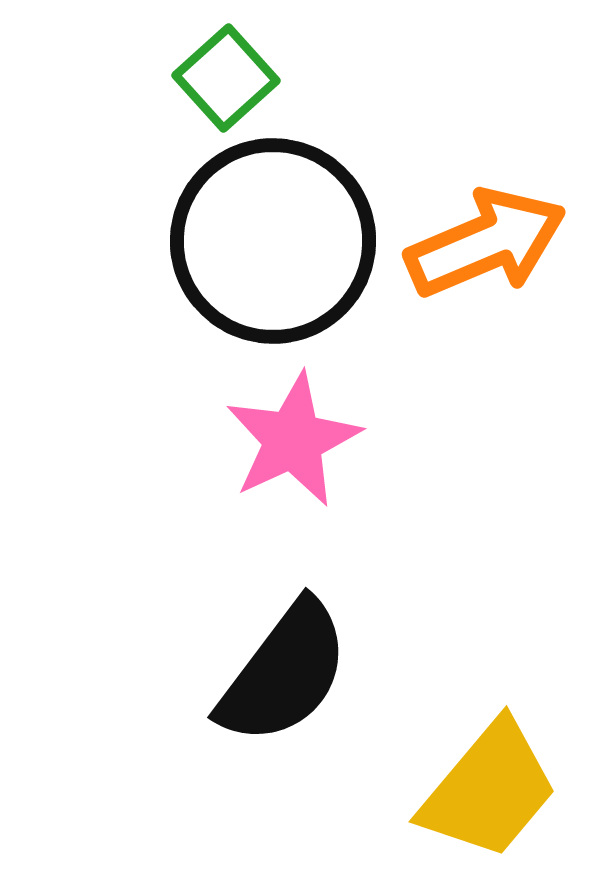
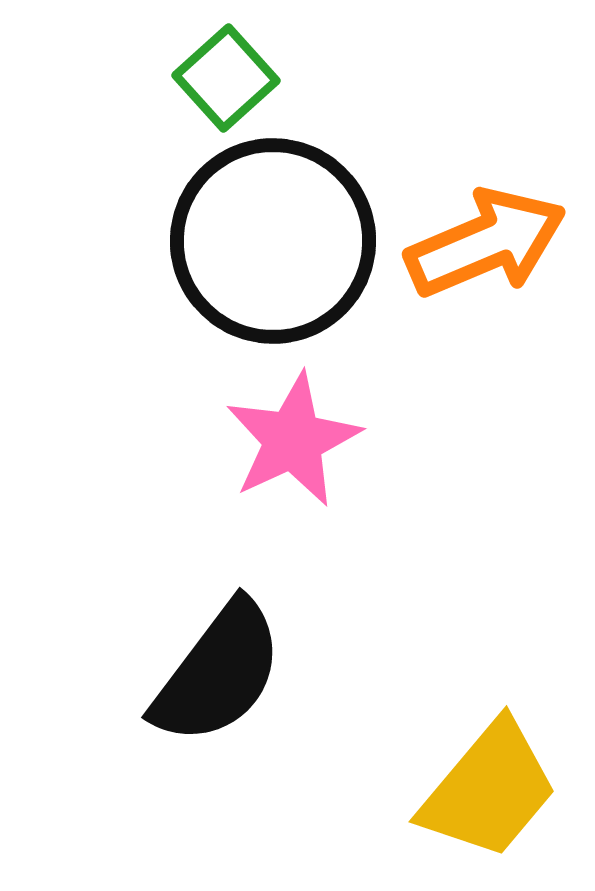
black semicircle: moved 66 px left
